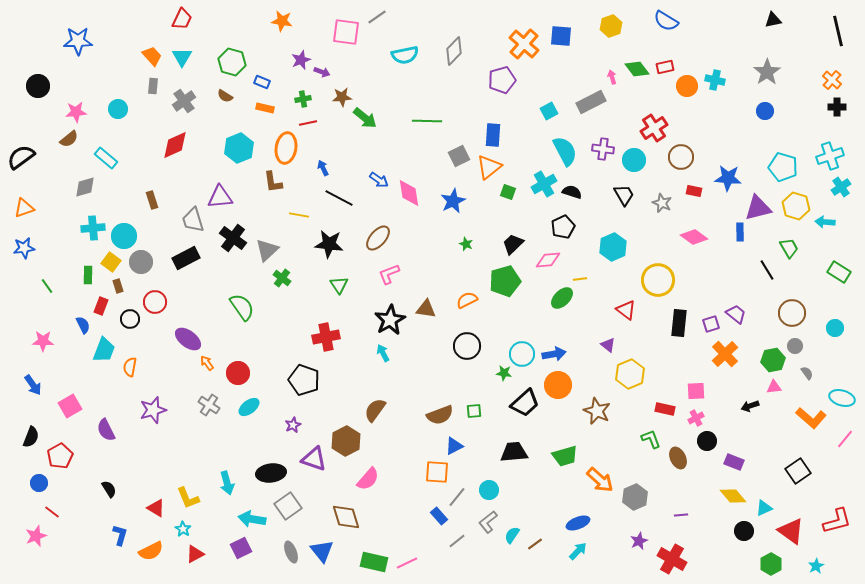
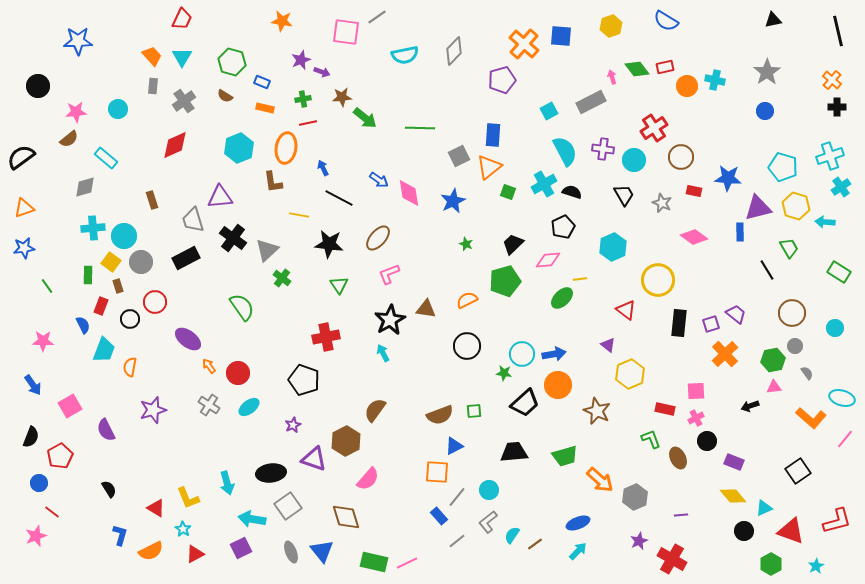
green line at (427, 121): moved 7 px left, 7 px down
orange arrow at (207, 363): moved 2 px right, 3 px down
red triangle at (791, 531): rotated 16 degrees counterclockwise
